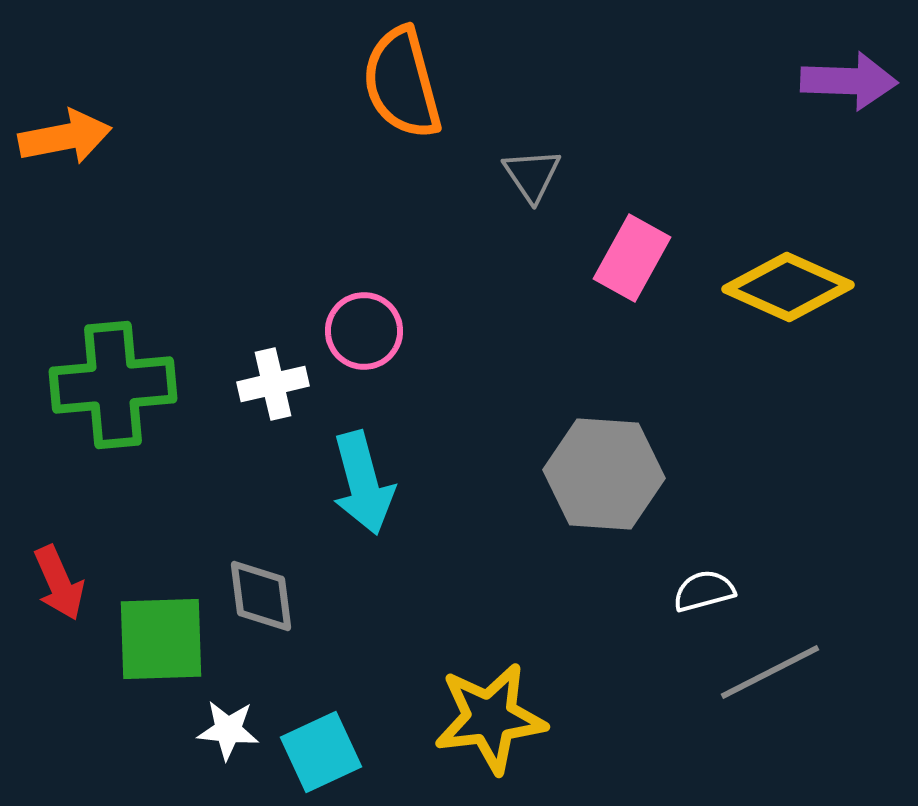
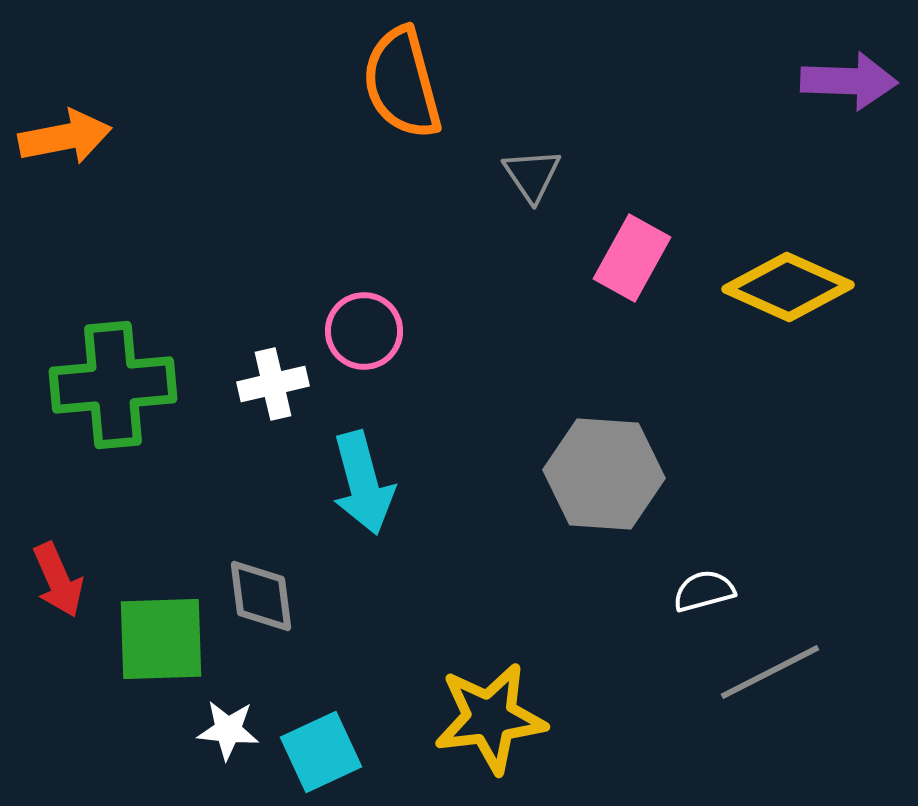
red arrow: moved 1 px left, 3 px up
